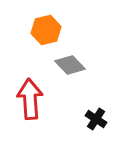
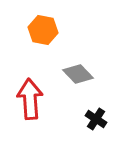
orange hexagon: moved 3 px left; rotated 24 degrees clockwise
gray diamond: moved 8 px right, 9 px down
